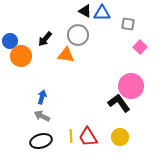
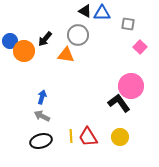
orange circle: moved 3 px right, 5 px up
